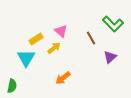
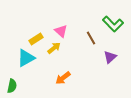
cyan triangle: rotated 30 degrees clockwise
